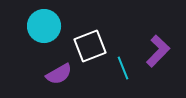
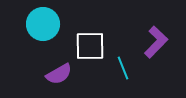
cyan circle: moved 1 px left, 2 px up
white square: rotated 20 degrees clockwise
purple L-shape: moved 2 px left, 9 px up
